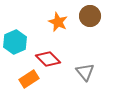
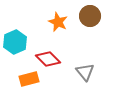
orange rectangle: rotated 18 degrees clockwise
